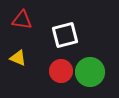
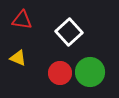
white square: moved 4 px right, 3 px up; rotated 28 degrees counterclockwise
red circle: moved 1 px left, 2 px down
